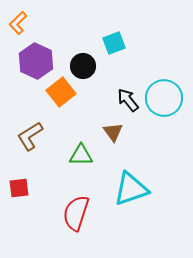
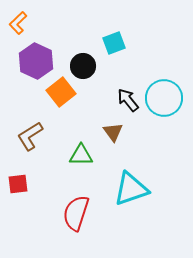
red square: moved 1 px left, 4 px up
